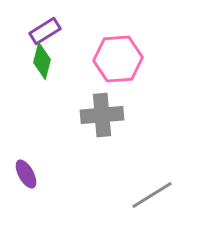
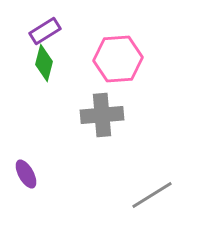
green diamond: moved 2 px right, 2 px down
